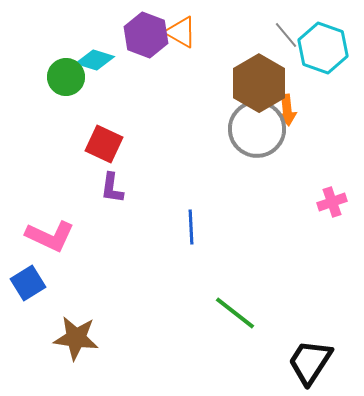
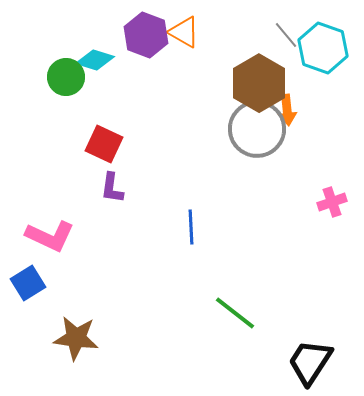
orange triangle: moved 3 px right
